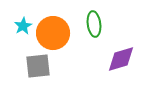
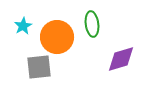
green ellipse: moved 2 px left
orange circle: moved 4 px right, 4 px down
gray square: moved 1 px right, 1 px down
